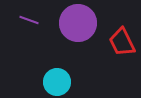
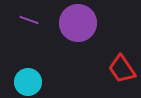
red trapezoid: moved 27 px down; rotated 8 degrees counterclockwise
cyan circle: moved 29 px left
